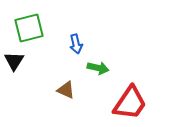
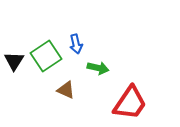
green square: moved 17 px right, 28 px down; rotated 20 degrees counterclockwise
